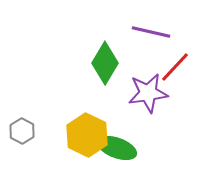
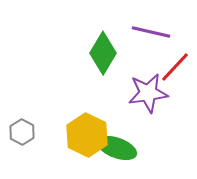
green diamond: moved 2 px left, 10 px up
gray hexagon: moved 1 px down
